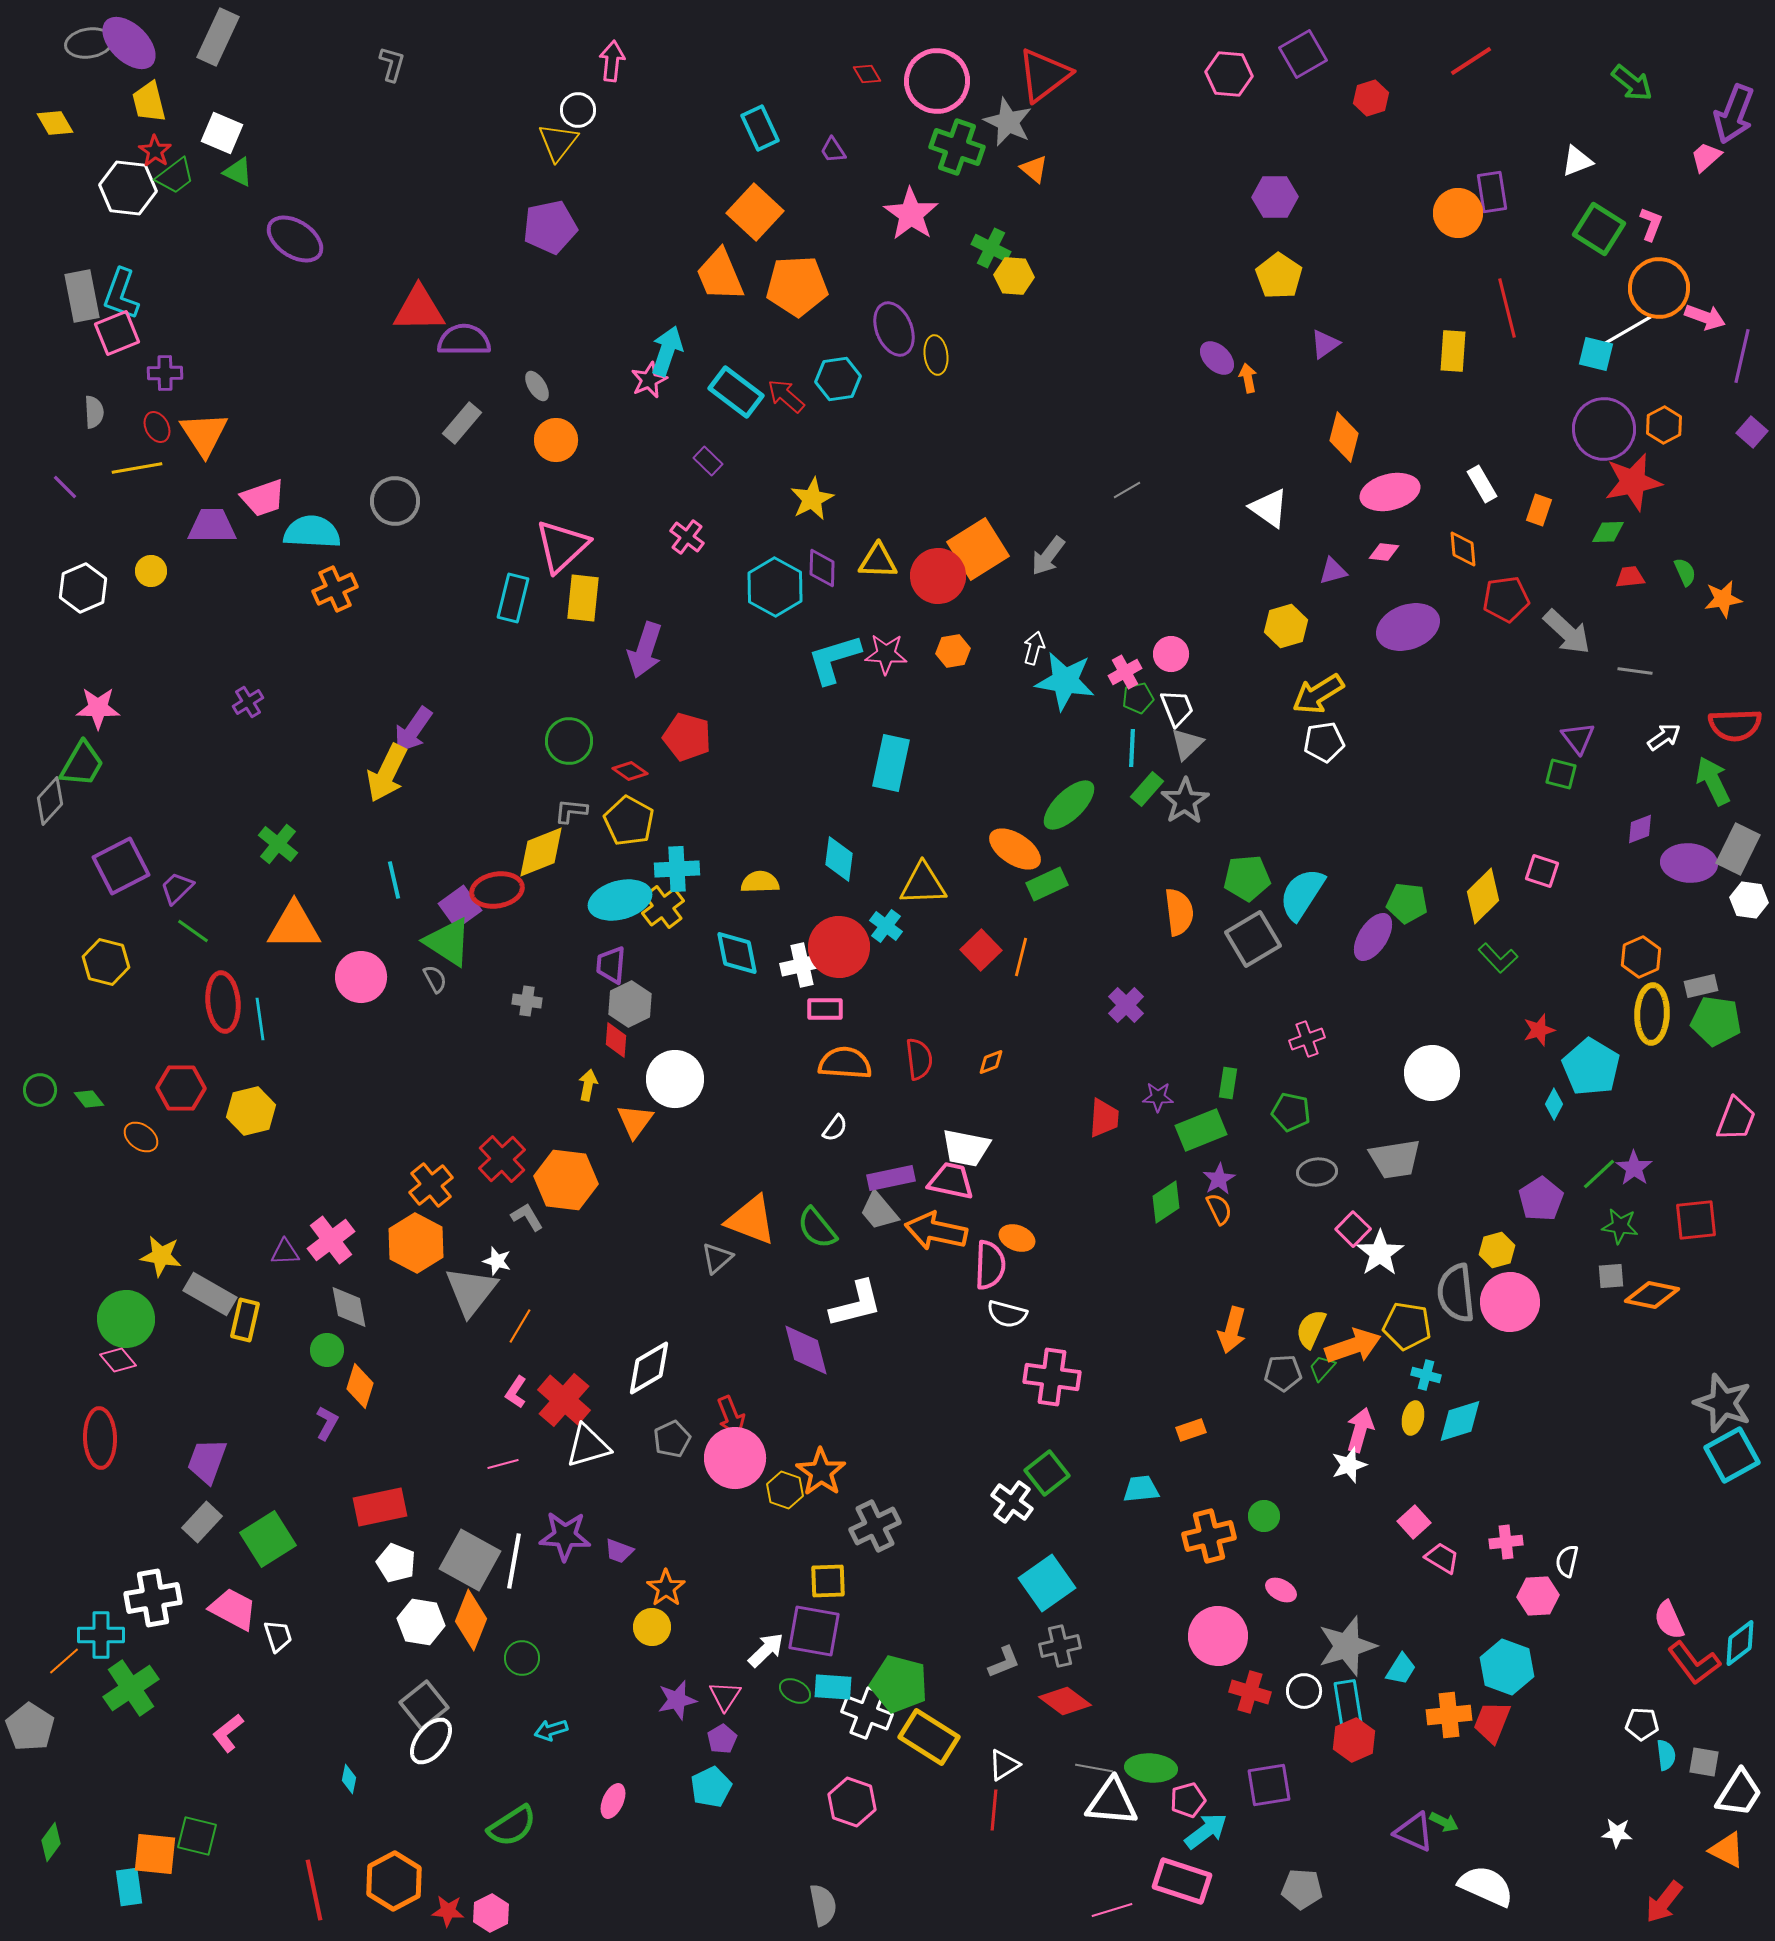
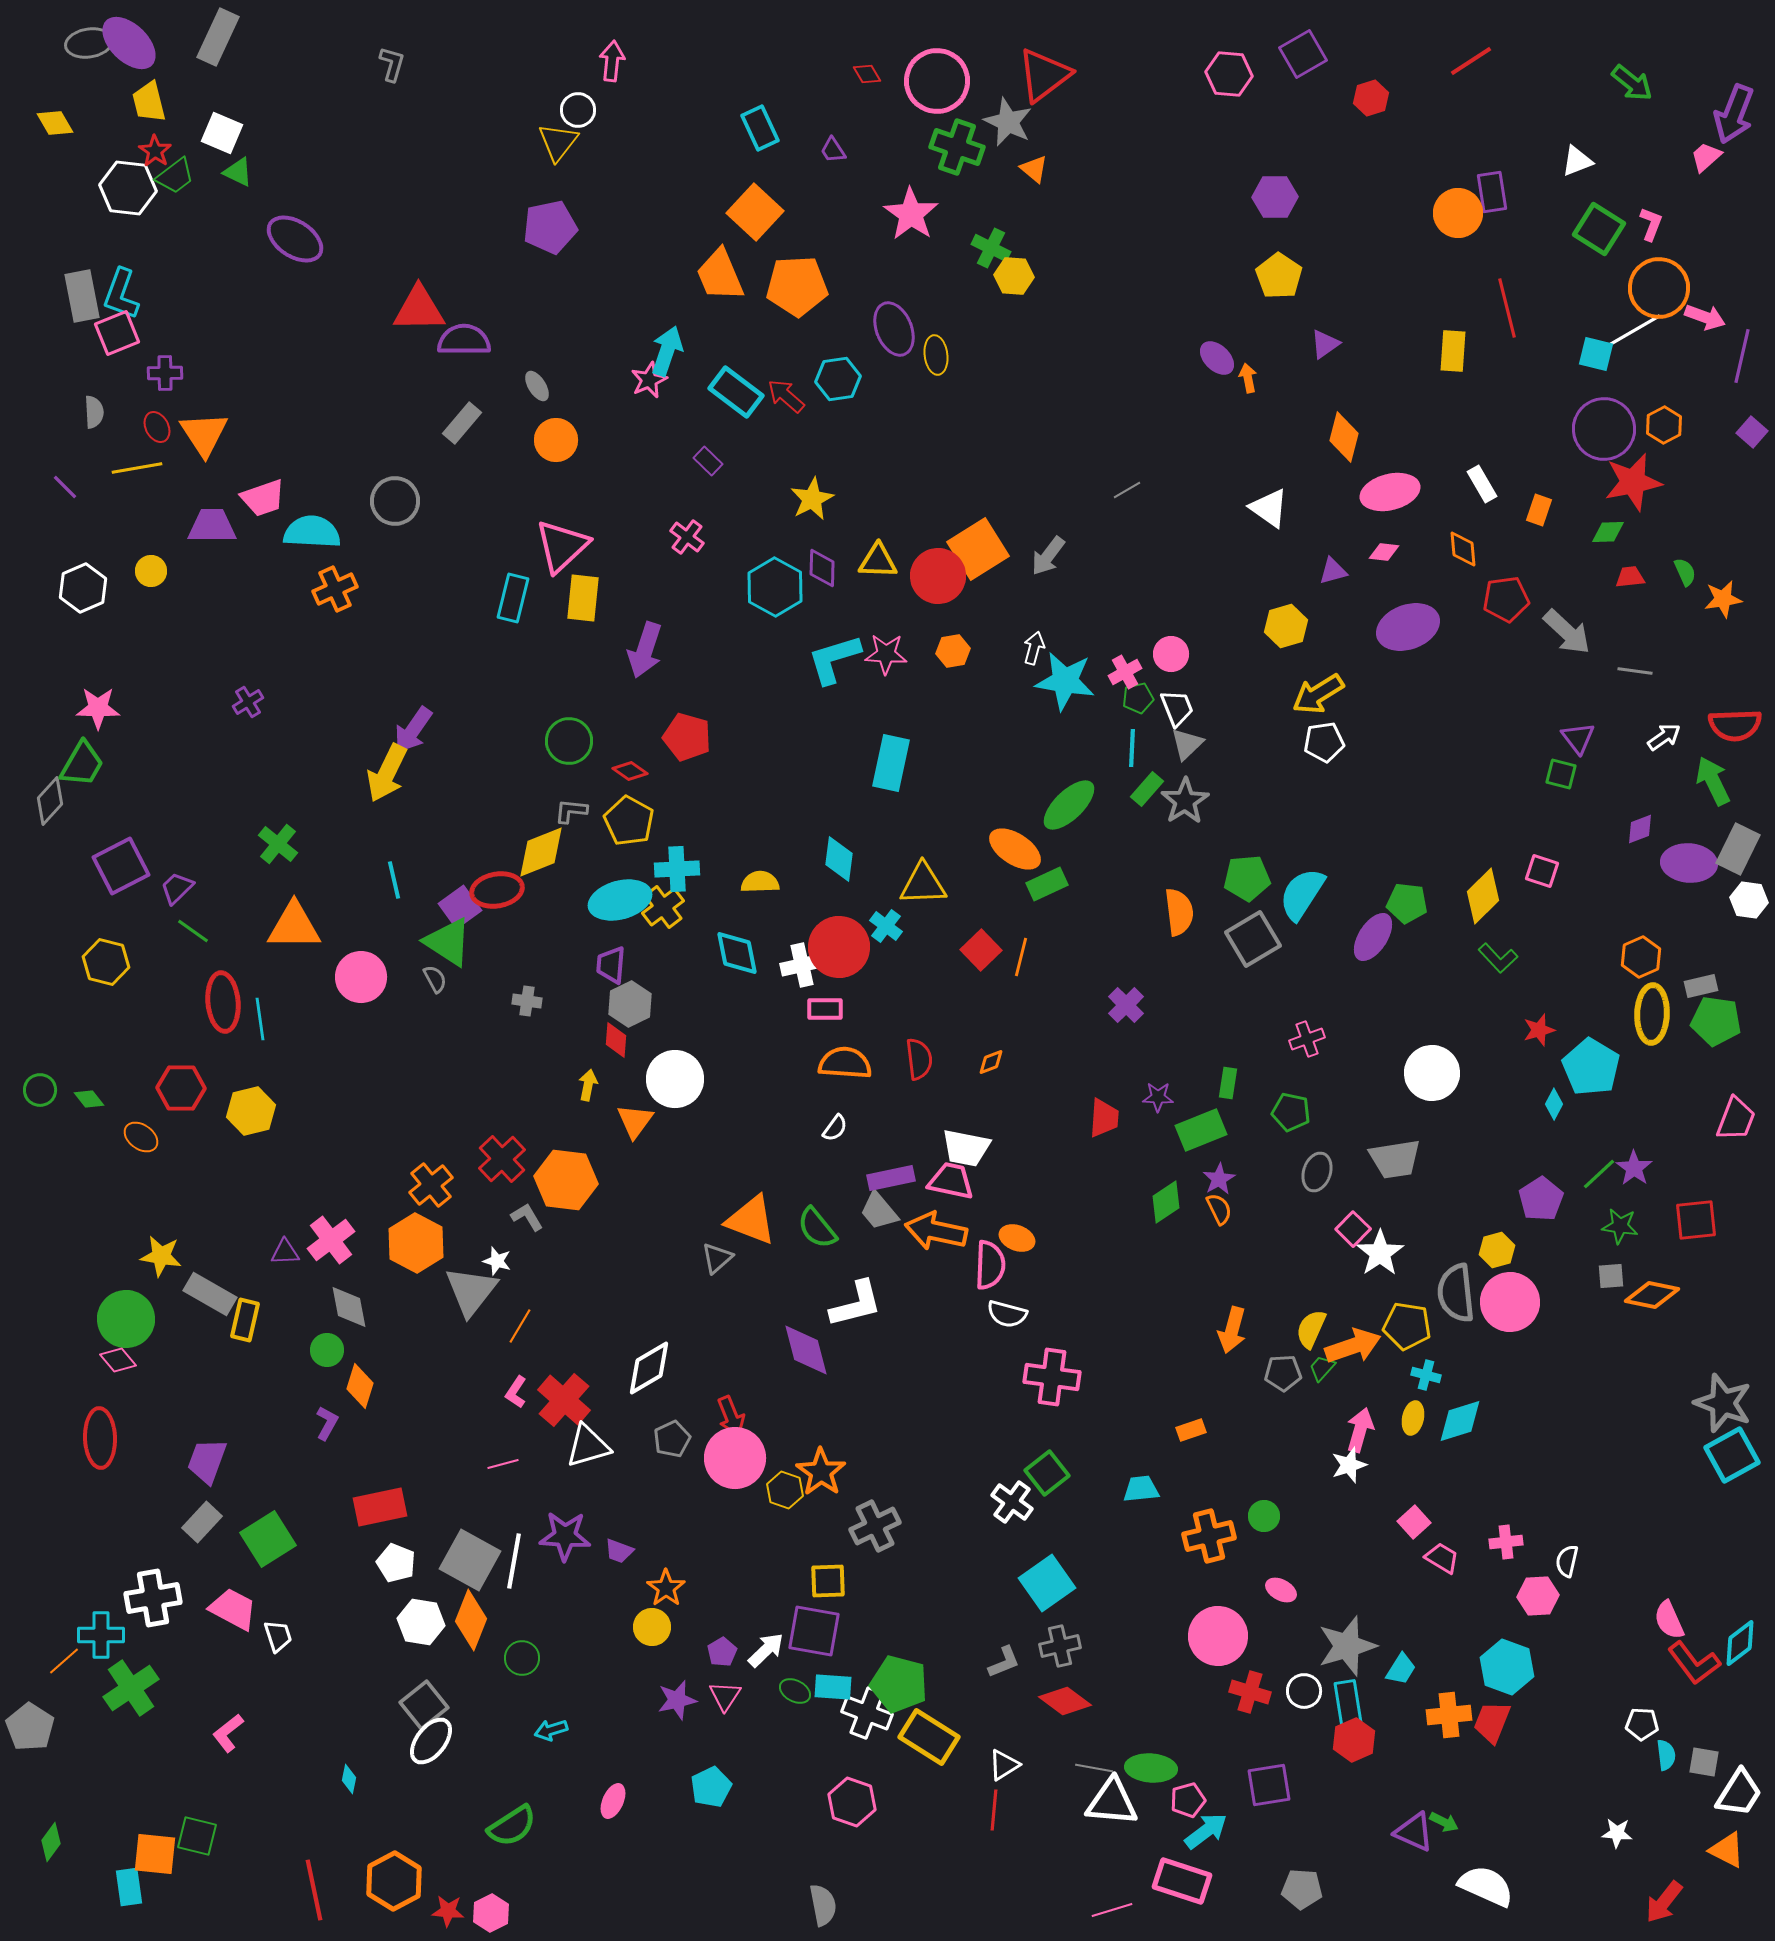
white line at (1628, 330): moved 7 px right
gray ellipse at (1317, 1172): rotated 66 degrees counterclockwise
purple pentagon at (722, 1739): moved 87 px up
